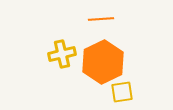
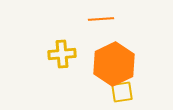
yellow cross: rotated 8 degrees clockwise
orange hexagon: moved 11 px right, 2 px down
